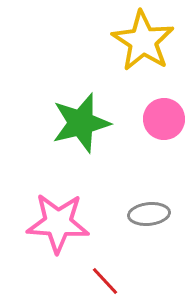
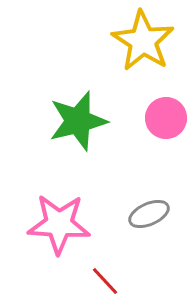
pink circle: moved 2 px right, 1 px up
green star: moved 3 px left, 2 px up
gray ellipse: rotated 18 degrees counterclockwise
pink star: moved 1 px right, 1 px down
